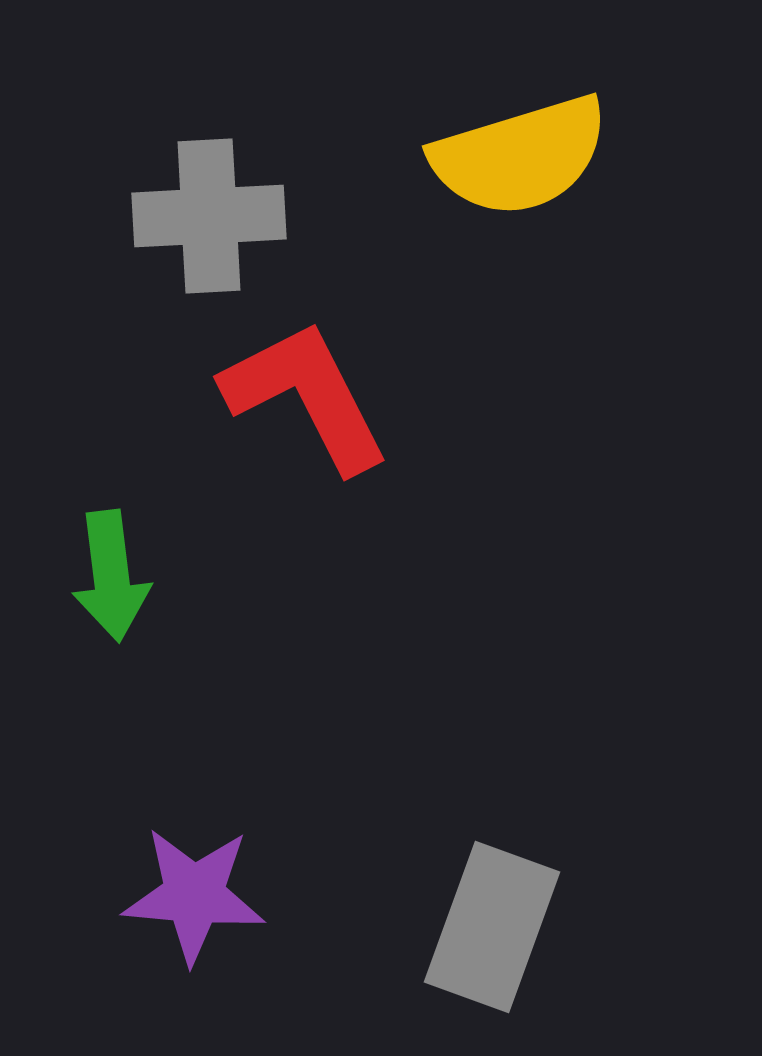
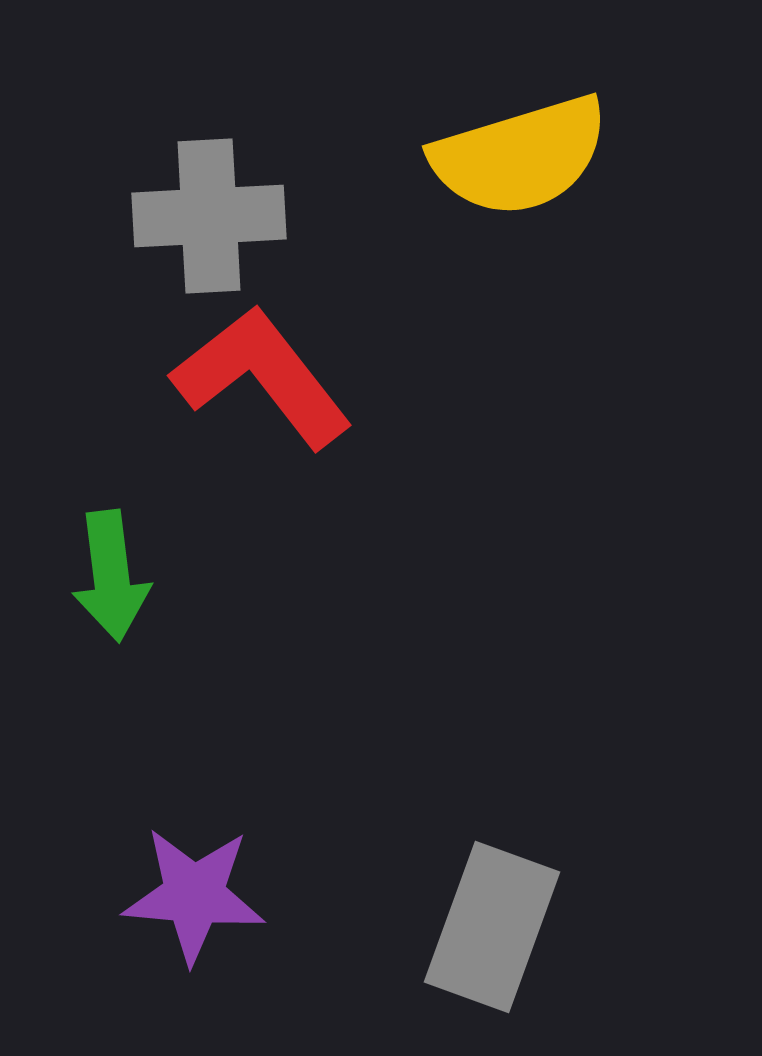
red L-shape: moved 44 px left, 19 px up; rotated 11 degrees counterclockwise
